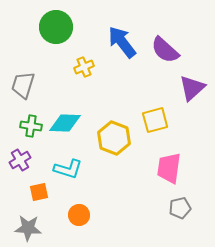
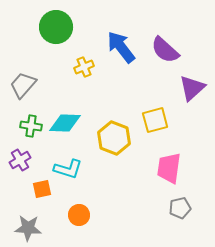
blue arrow: moved 1 px left, 5 px down
gray trapezoid: rotated 24 degrees clockwise
orange square: moved 3 px right, 3 px up
